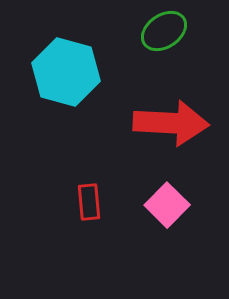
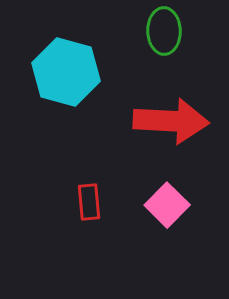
green ellipse: rotated 57 degrees counterclockwise
red arrow: moved 2 px up
